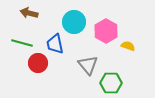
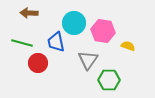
brown arrow: rotated 12 degrees counterclockwise
cyan circle: moved 1 px down
pink hexagon: moved 3 px left; rotated 20 degrees counterclockwise
blue trapezoid: moved 1 px right, 2 px up
gray triangle: moved 5 px up; rotated 15 degrees clockwise
green hexagon: moved 2 px left, 3 px up
